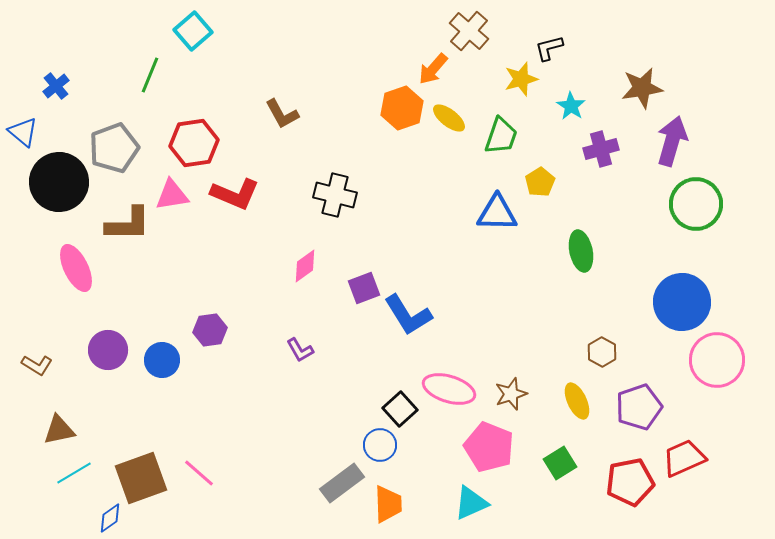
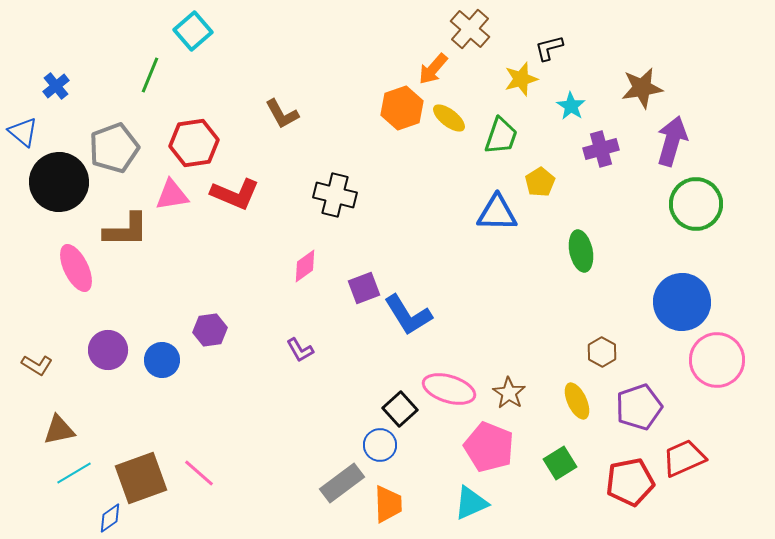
brown cross at (469, 31): moved 1 px right, 2 px up
brown L-shape at (128, 224): moved 2 px left, 6 px down
brown star at (511, 394): moved 2 px left, 1 px up; rotated 20 degrees counterclockwise
